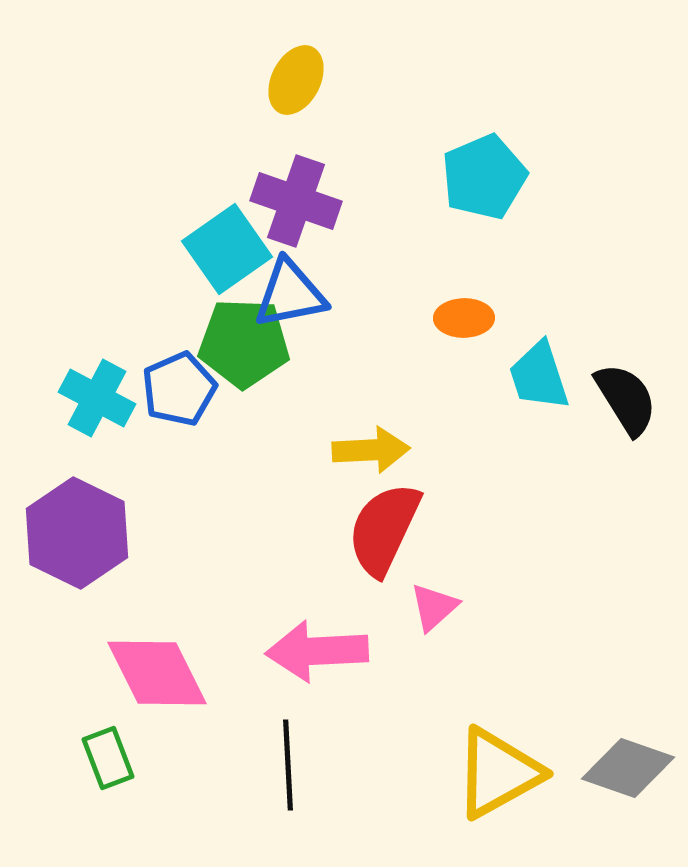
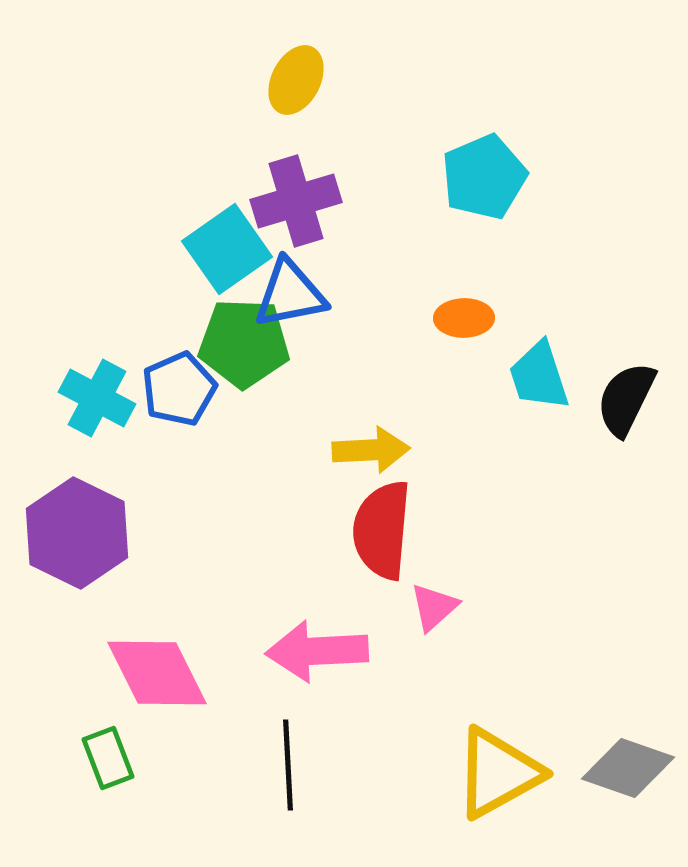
purple cross: rotated 36 degrees counterclockwise
black semicircle: rotated 122 degrees counterclockwise
red semicircle: moved 2 px left, 1 px down; rotated 20 degrees counterclockwise
